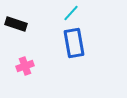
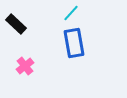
black rectangle: rotated 25 degrees clockwise
pink cross: rotated 18 degrees counterclockwise
